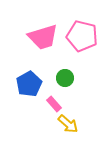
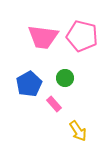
pink trapezoid: rotated 24 degrees clockwise
yellow arrow: moved 10 px right, 7 px down; rotated 15 degrees clockwise
